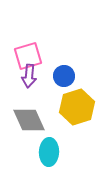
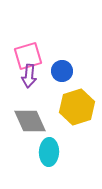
blue circle: moved 2 px left, 5 px up
gray diamond: moved 1 px right, 1 px down
